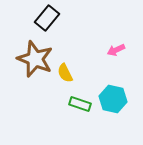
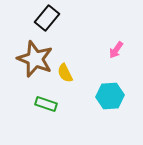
pink arrow: rotated 30 degrees counterclockwise
cyan hexagon: moved 3 px left, 3 px up; rotated 16 degrees counterclockwise
green rectangle: moved 34 px left
